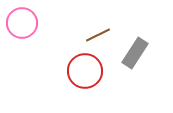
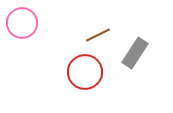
red circle: moved 1 px down
